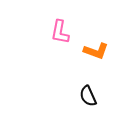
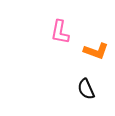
black semicircle: moved 2 px left, 7 px up
